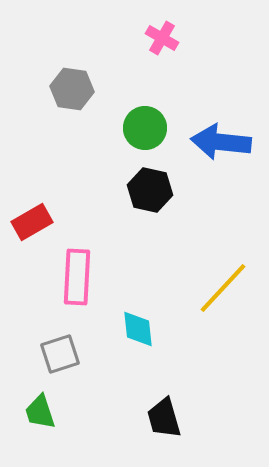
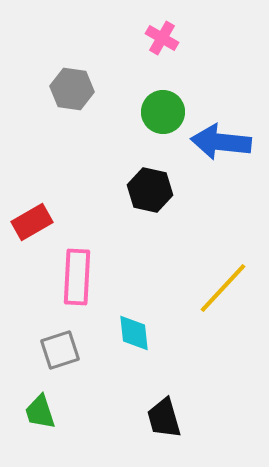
green circle: moved 18 px right, 16 px up
cyan diamond: moved 4 px left, 4 px down
gray square: moved 4 px up
